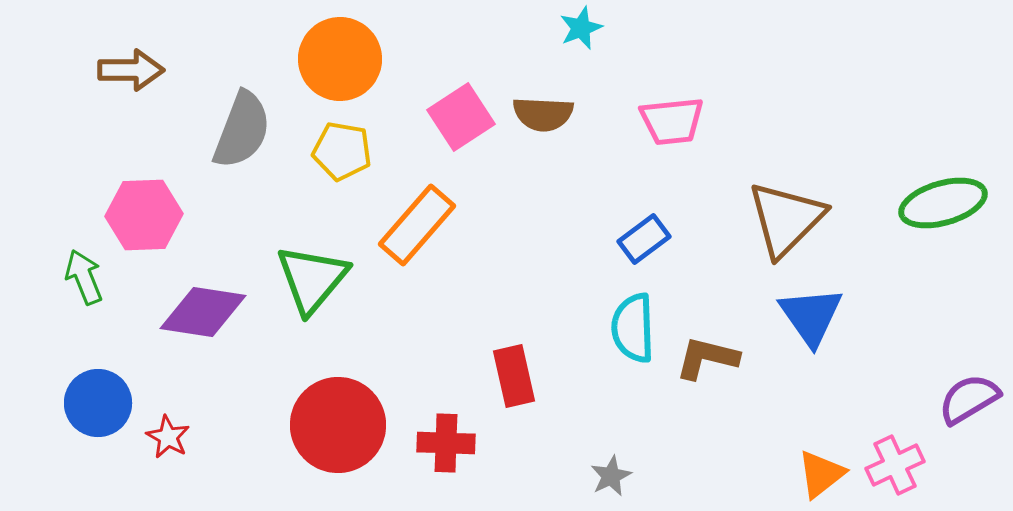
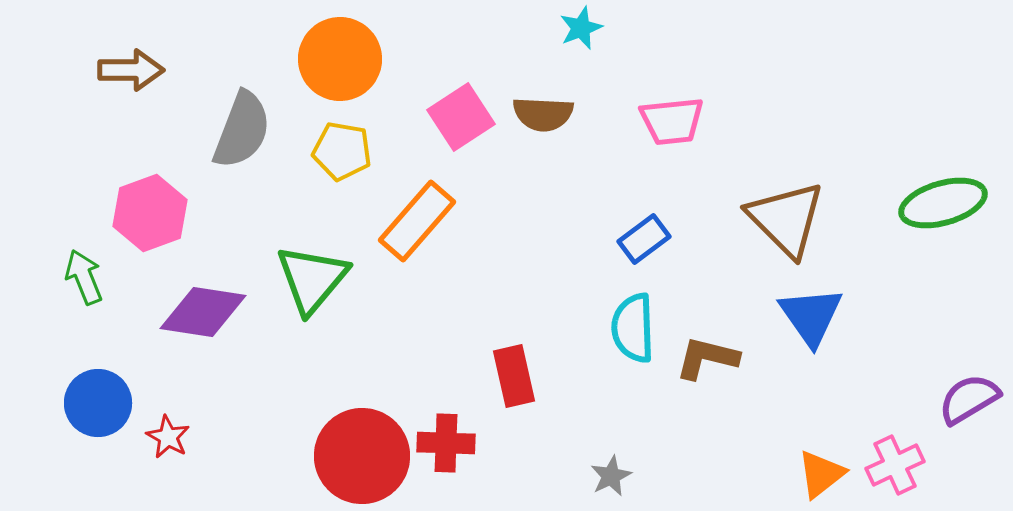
pink hexagon: moved 6 px right, 2 px up; rotated 18 degrees counterclockwise
brown triangle: rotated 30 degrees counterclockwise
orange rectangle: moved 4 px up
red circle: moved 24 px right, 31 px down
